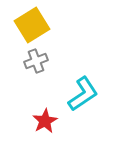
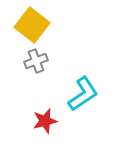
yellow square: rotated 20 degrees counterclockwise
red star: rotated 15 degrees clockwise
